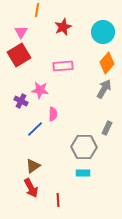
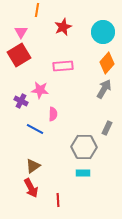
blue line: rotated 72 degrees clockwise
